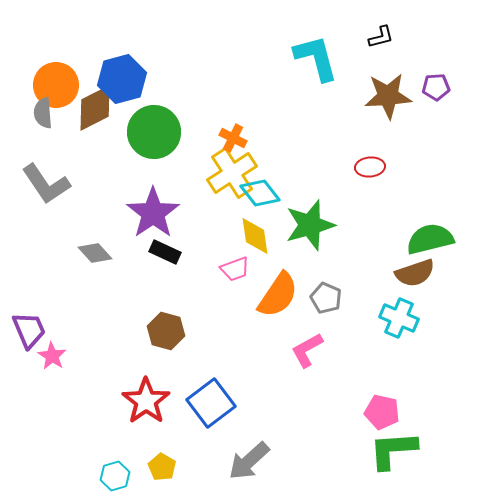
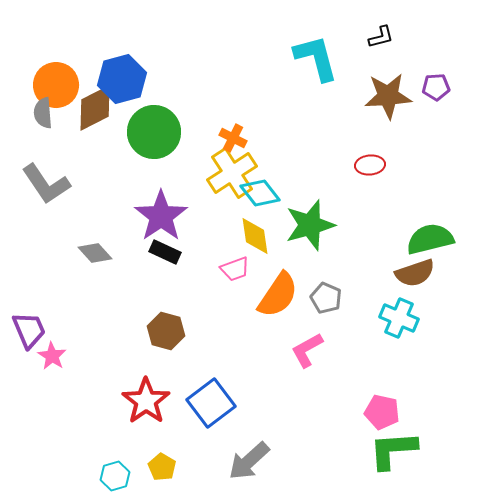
red ellipse: moved 2 px up
purple star: moved 8 px right, 3 px down
